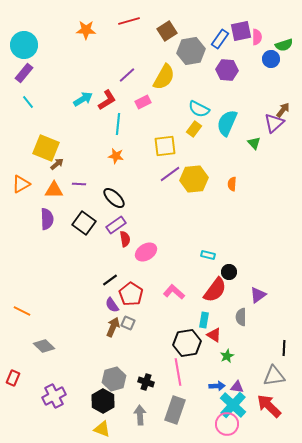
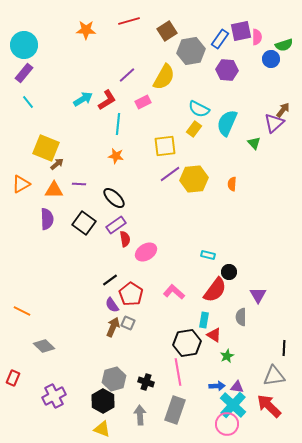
purple triangle at (258, 295): rotated 24 degrees counterclockwise
